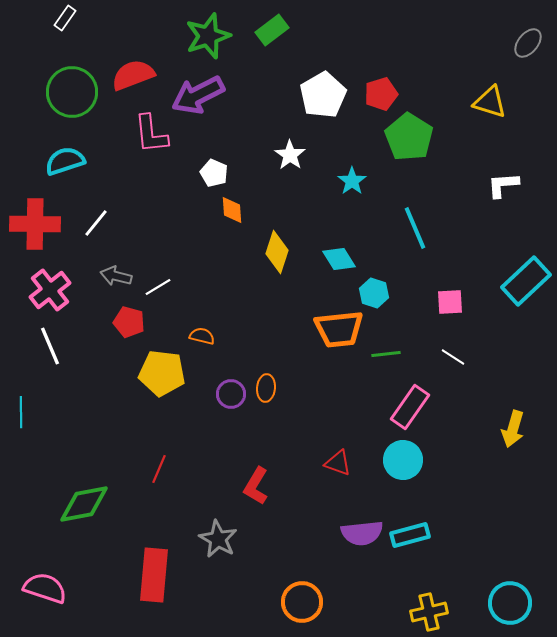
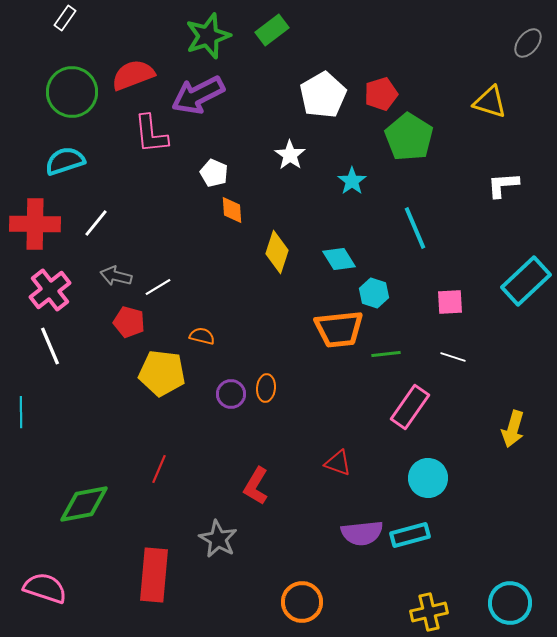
white line at (453, 357): rotated 15 degrees counterclockwise
cyan circle at (403, 460): moved 25 px right, 18 px down
